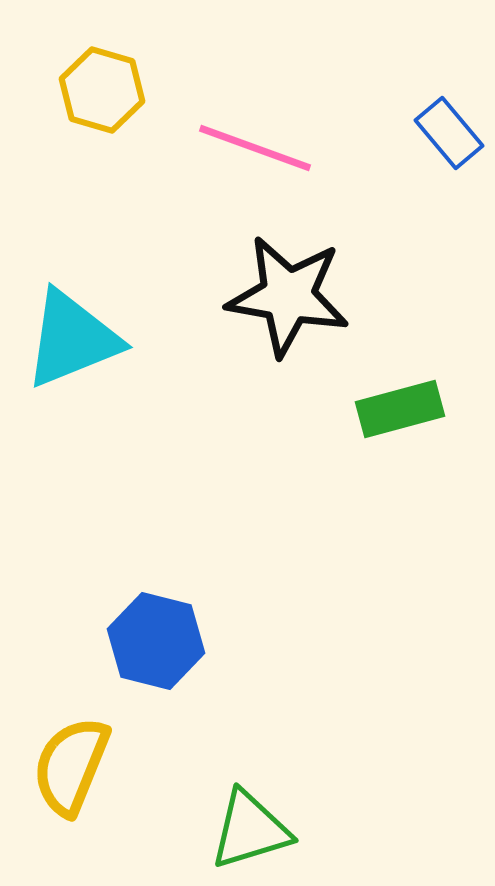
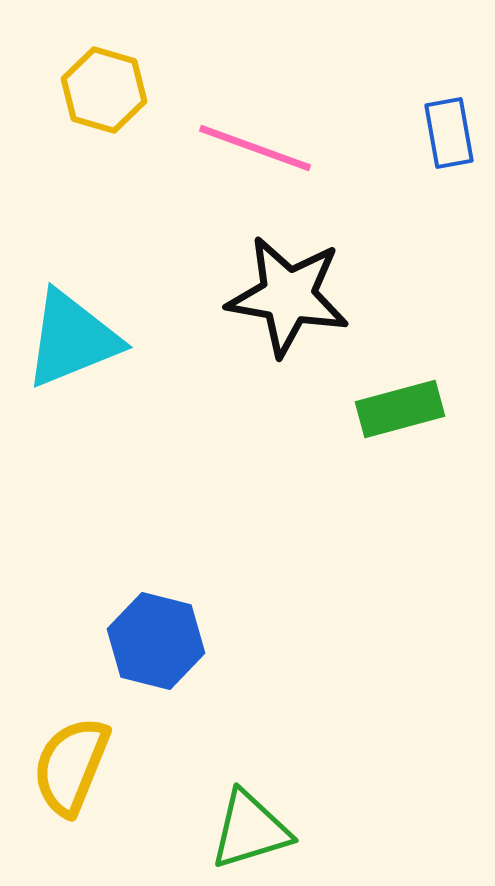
yellow hexagon: moved 2 px right
blue rectangle: rotated 30 degrees clockwise
